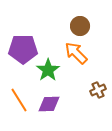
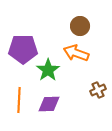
orange arrow: rotated 25 degrees counterclockwise
orange line: rotated 35 degrees clockwise
